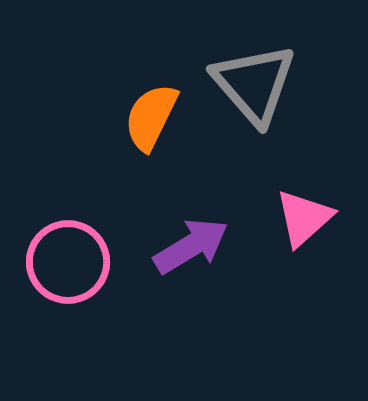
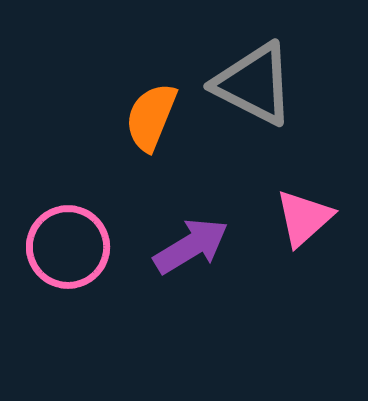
gray triangle: rotated 22 degrees counterclockwise
orange semicircle: rotated 4 degrees counterclockwise
pink circle: moved 15 px up
